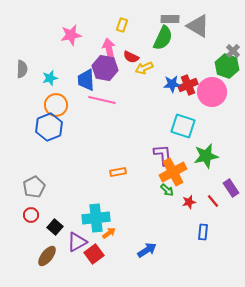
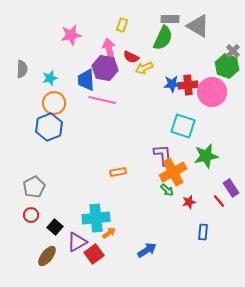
red cross: rotated 18 degrees clockwise
orange circle: moved 2 px left, 2 px up
red line: moved 6 px right
